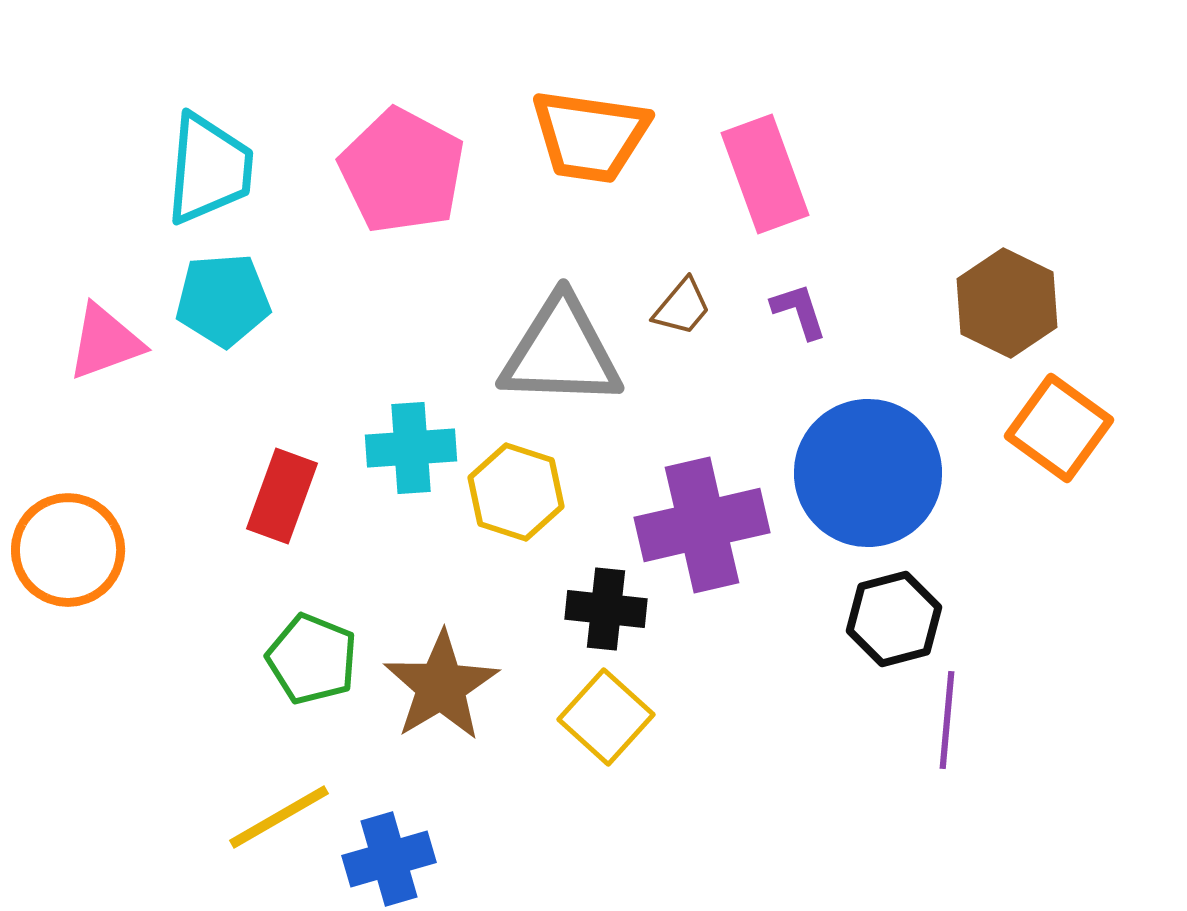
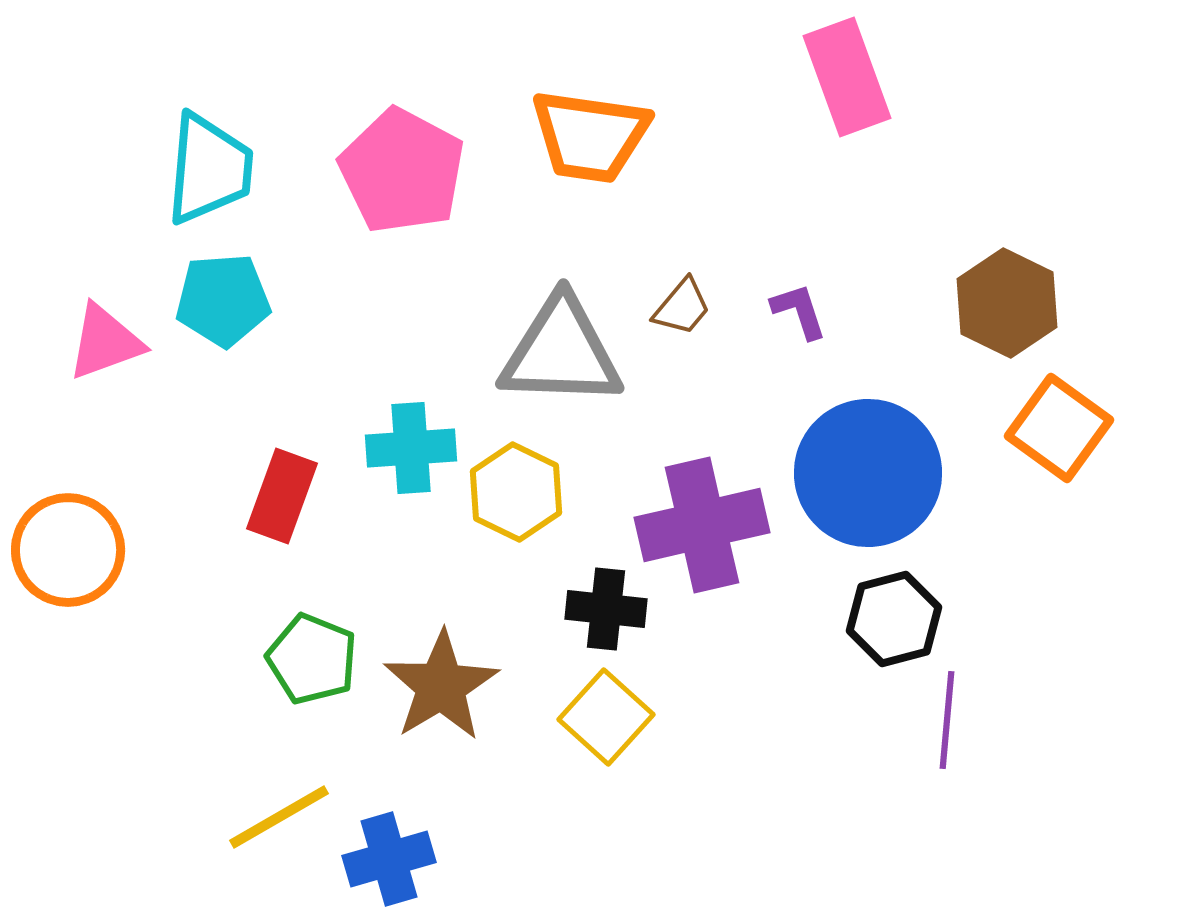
pink rectangle: moved 82 px right, 97 px up
yellow hexagon: rotated 8 degrees clockwise
